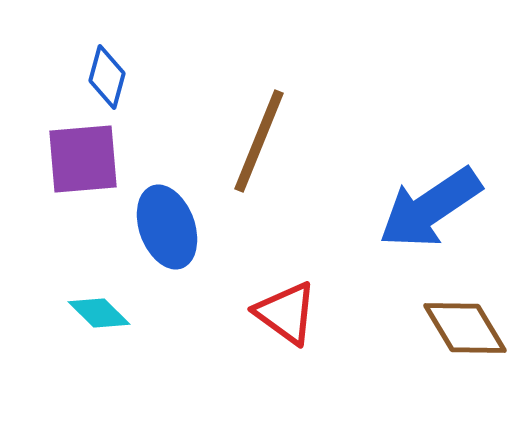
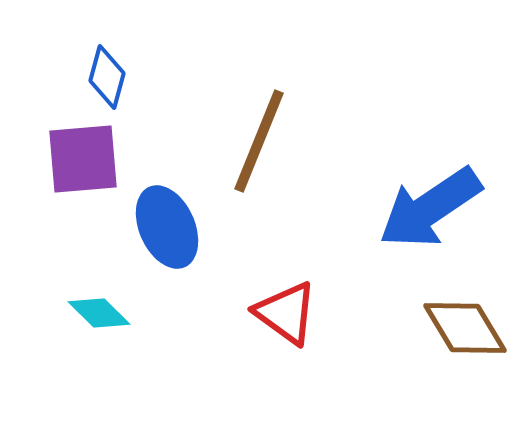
blue ellipse: rotated 4 degrees counterclockwise
